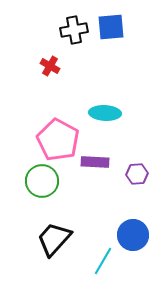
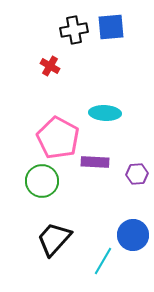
pink pentagon: moved 2 px up
